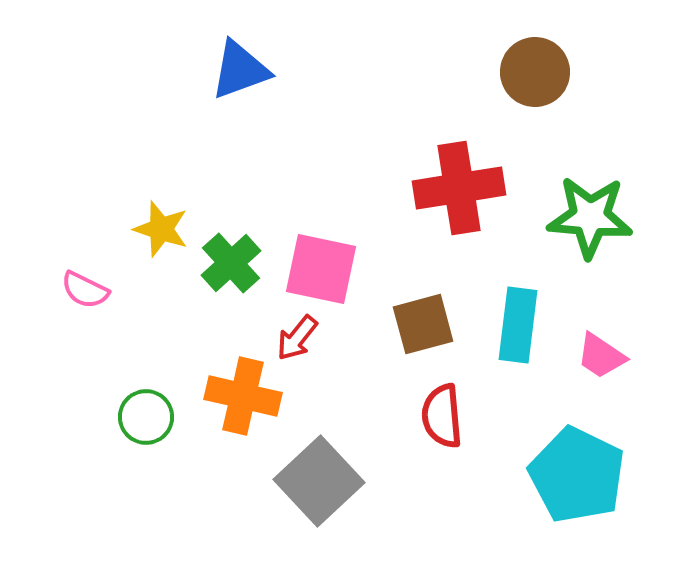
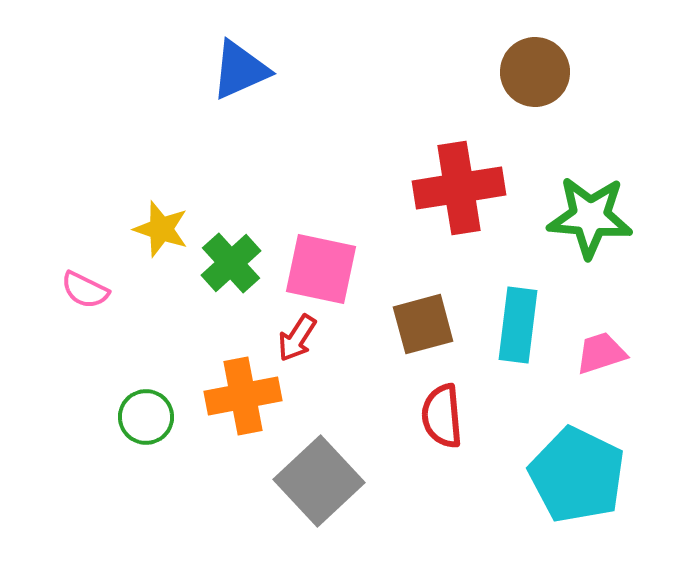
blue triangle: rotated 4 degrees counterclockwise
red arrow: rotated 6 degrees counterclockwise
pink trapezoid: moved 3 px up; rotated 128 degrees clockwise
orange cross: rotated 24 degrees counterclockwise
